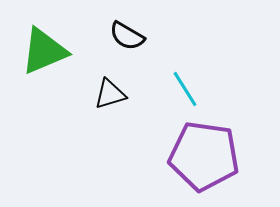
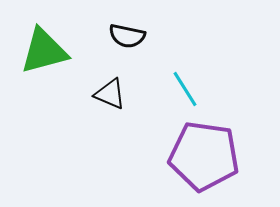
black semicircle: rotated 18 degrees counterclockwise
green triangle: rotated 8 degrees clockwise
black triangle: rotated 40 degrees clockwise
